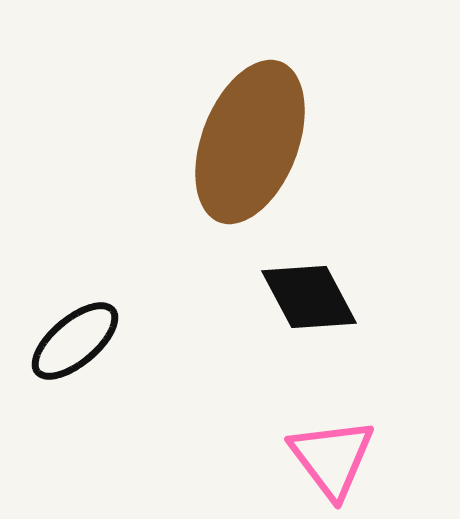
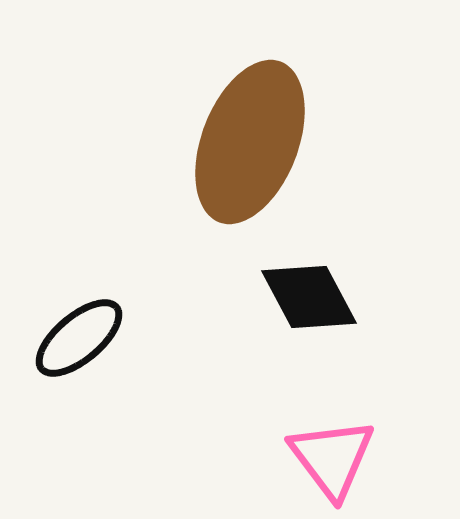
black ellipse: moved 4 px right, 3 px up
